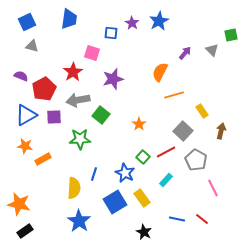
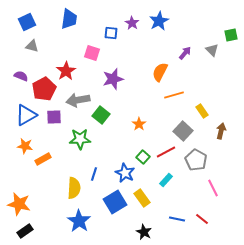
red star at (73, 72): moved 7 px left, 1 px up
